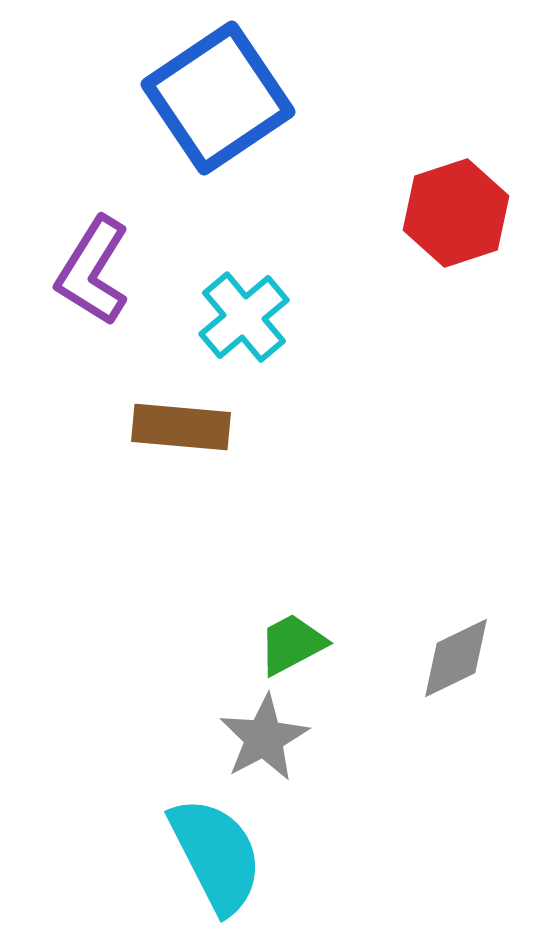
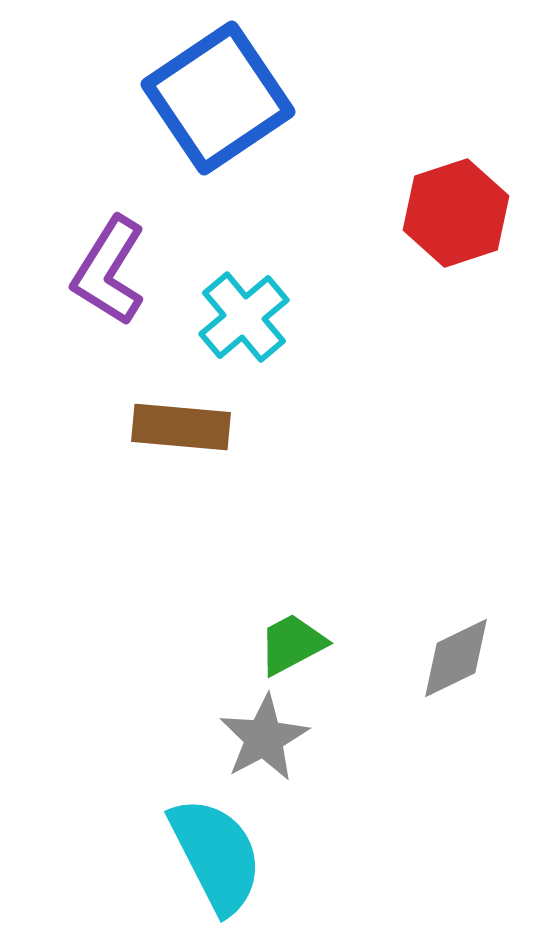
purple L-shape: moved 16 px right
